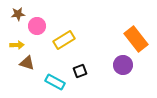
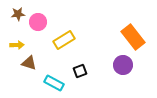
pink circle: moved 1 px right, 4 px up
orange rectangle: moved 3 px left, 2 px up
brown triangle: moved 2 px right
cyan rectangle: moved 1 px left, 1 px down
